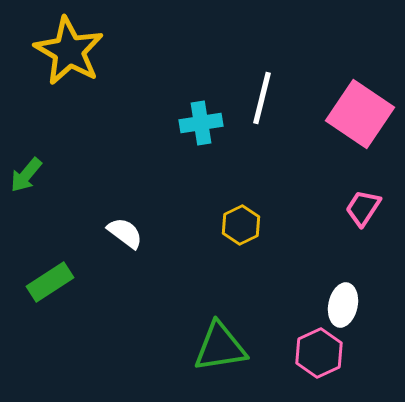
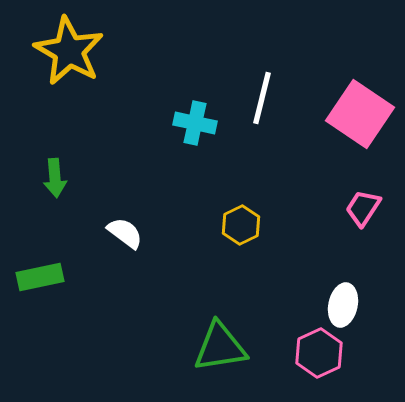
cyan cross: moved 6 px left; rotated 21 degrees clockwise
green arrow: moved 29 px right, 3 px down; rotated 45 degrees counterclockwise
green rectangle: moved 10 px left, 5 px up; rotated 21 degrees clockwise
